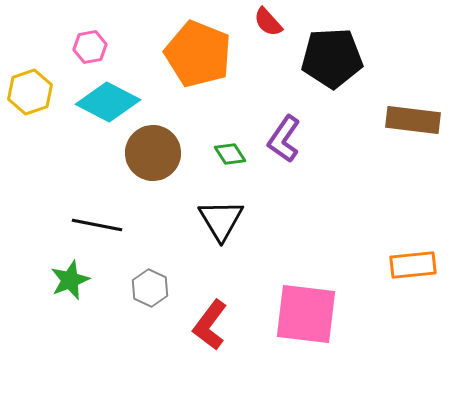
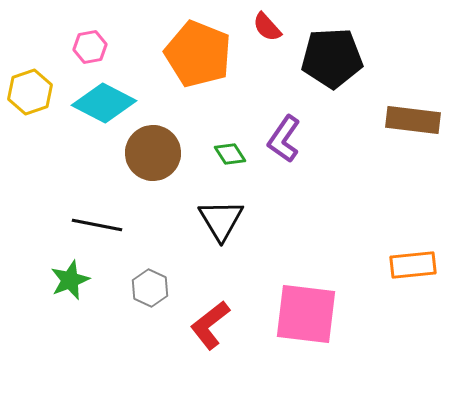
red semicircle: moved 1 px left, 5 px down
cyan diamond: moved 4 px left, 1 px down
red L-shape: rotated 15 degrees clockwise
